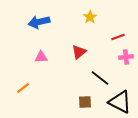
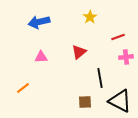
black line: rotated 42 degrees clockwise
black triangle: moved 1 px up
